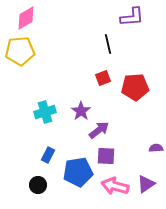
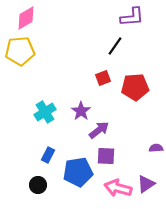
black line: moved 7 px right, 2 px down; rotated 48 degrees clockwise
cyan cross: rotated 15 degrees counterclockwise
pink arrow: moved 3 px right, 2 px down
